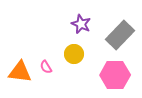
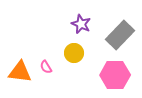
yellow circle: moved 1 px up
